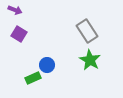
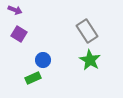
blue circle: moved 4 px left, 5 px up
